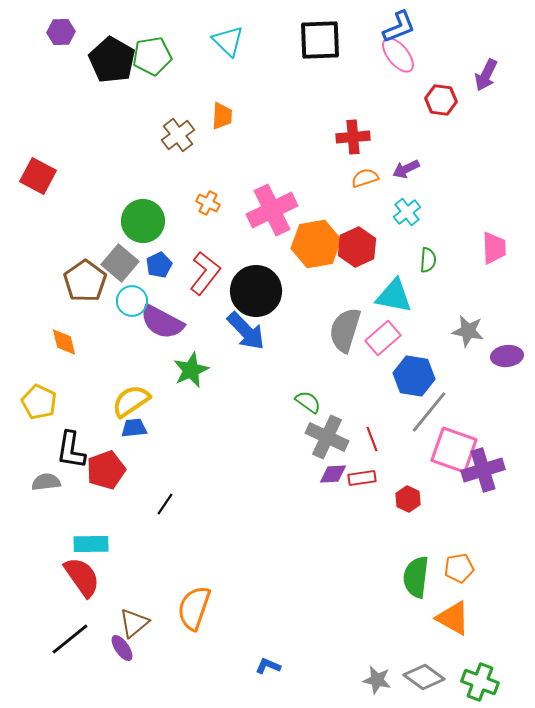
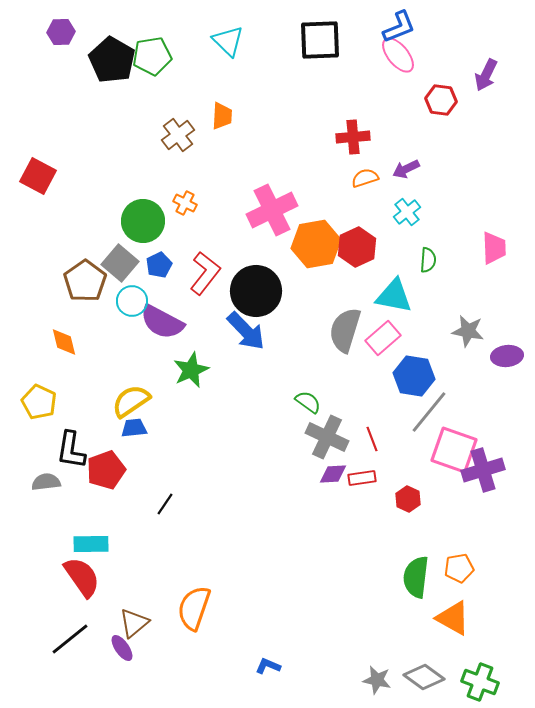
orange cross at (208, 203): moved 23 px left
